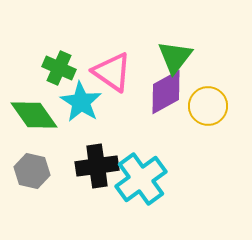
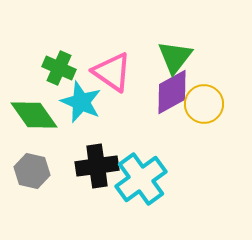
purple diamond: moved 6 px right
cyan star: rotated 9 degrees counterclockwise
yellow circle: moved 4 px left, 2 px up
